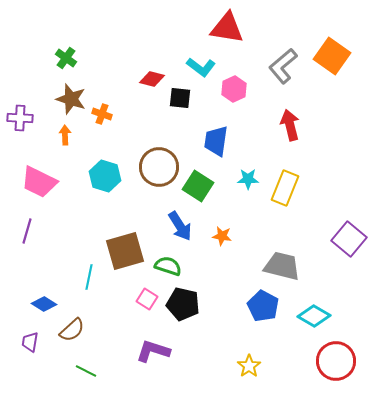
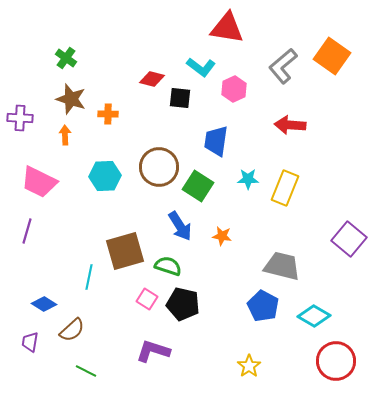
orange cross: moved 6 px right; rotated 18 degrees counterclockwise
red arrow: rotated 72 degrees counterclockwise
cyan hexagon: rotated 20 degrees counterclockwise
